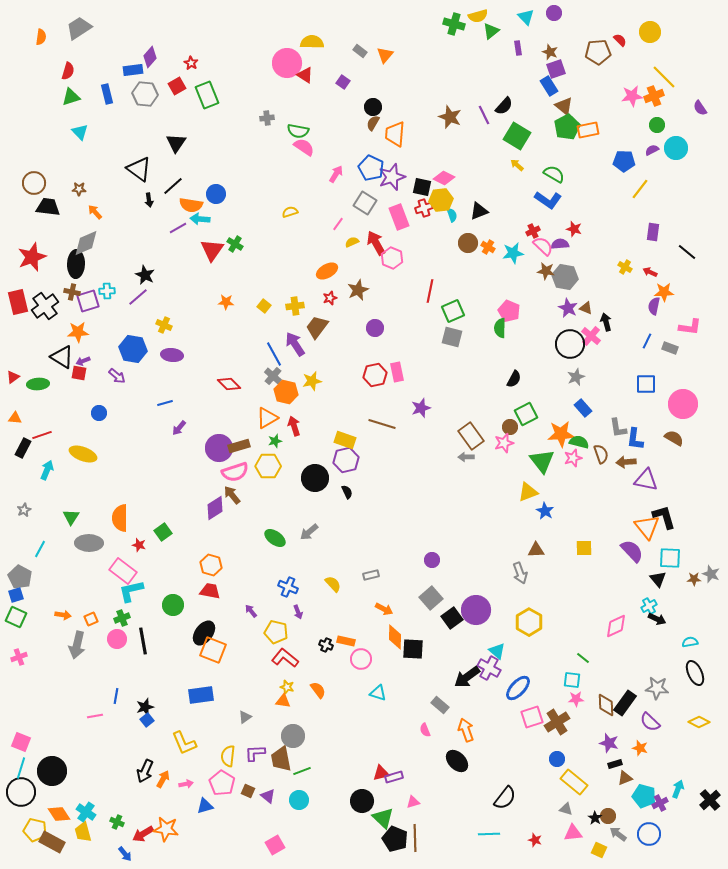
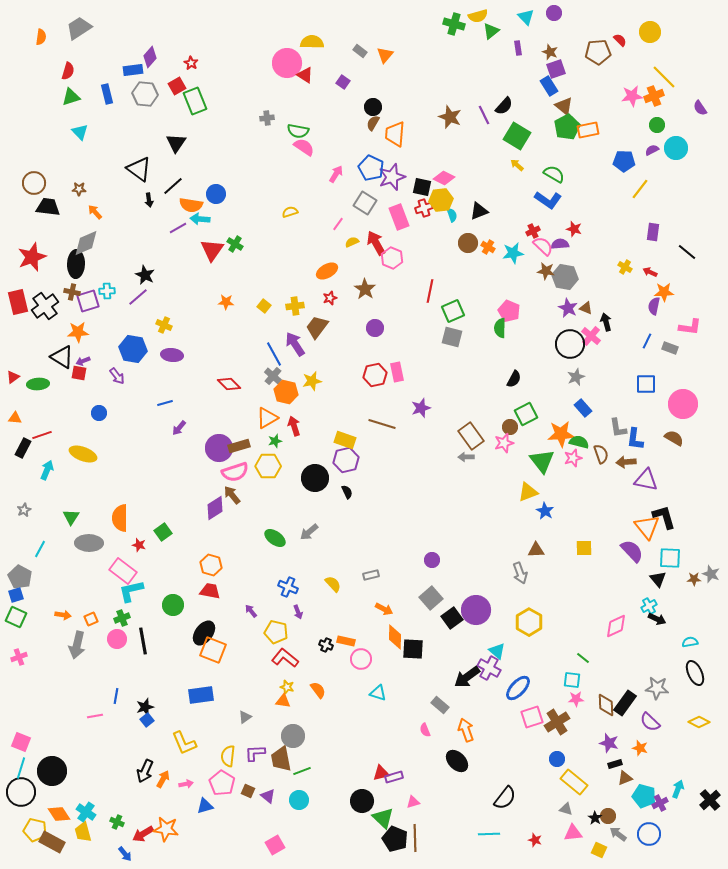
green rectangle at (207, 95): moved 12 px left, 6 px down
brown star at (358, 290): moved 7 px right, 1 px up; rotated 15 degrees counterclockwise
purple arrow at (117, 376): rotated 12 degrees clockwise
